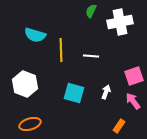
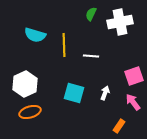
green semicircle: moved 3 px down
yellow line: moved 3 px right, 5 px up
white hexagon: rotated 15 degrees clockwise
white arrow: moved 1 px left, 1 px down
pink arrow: moved 1 px down
orange ellipse: moved 12 px up
